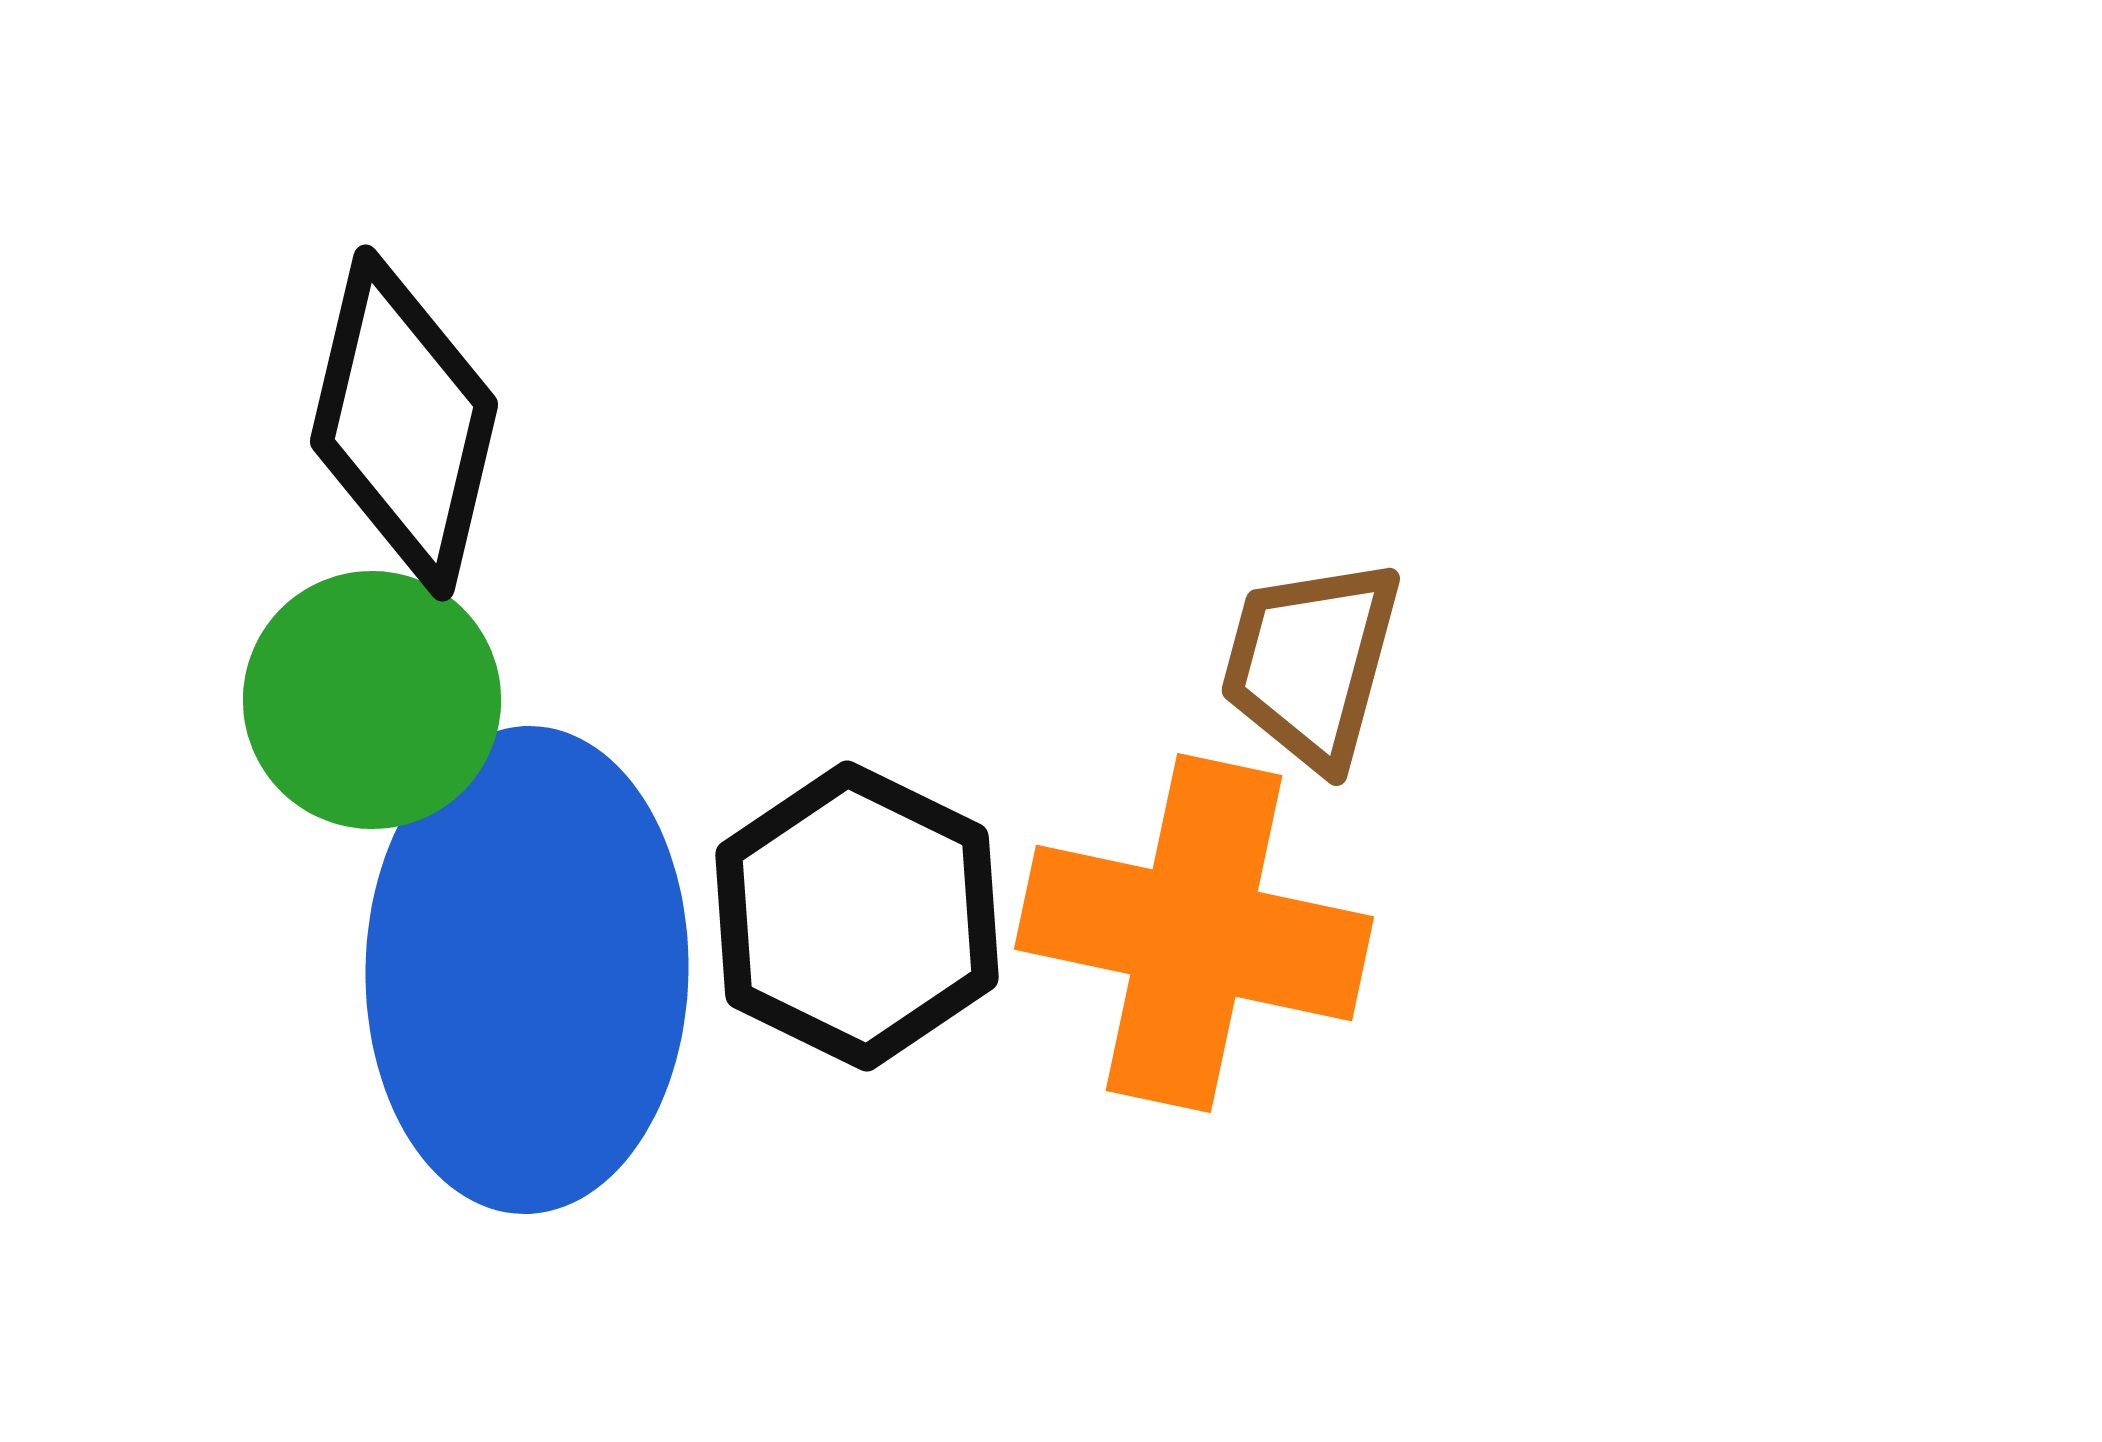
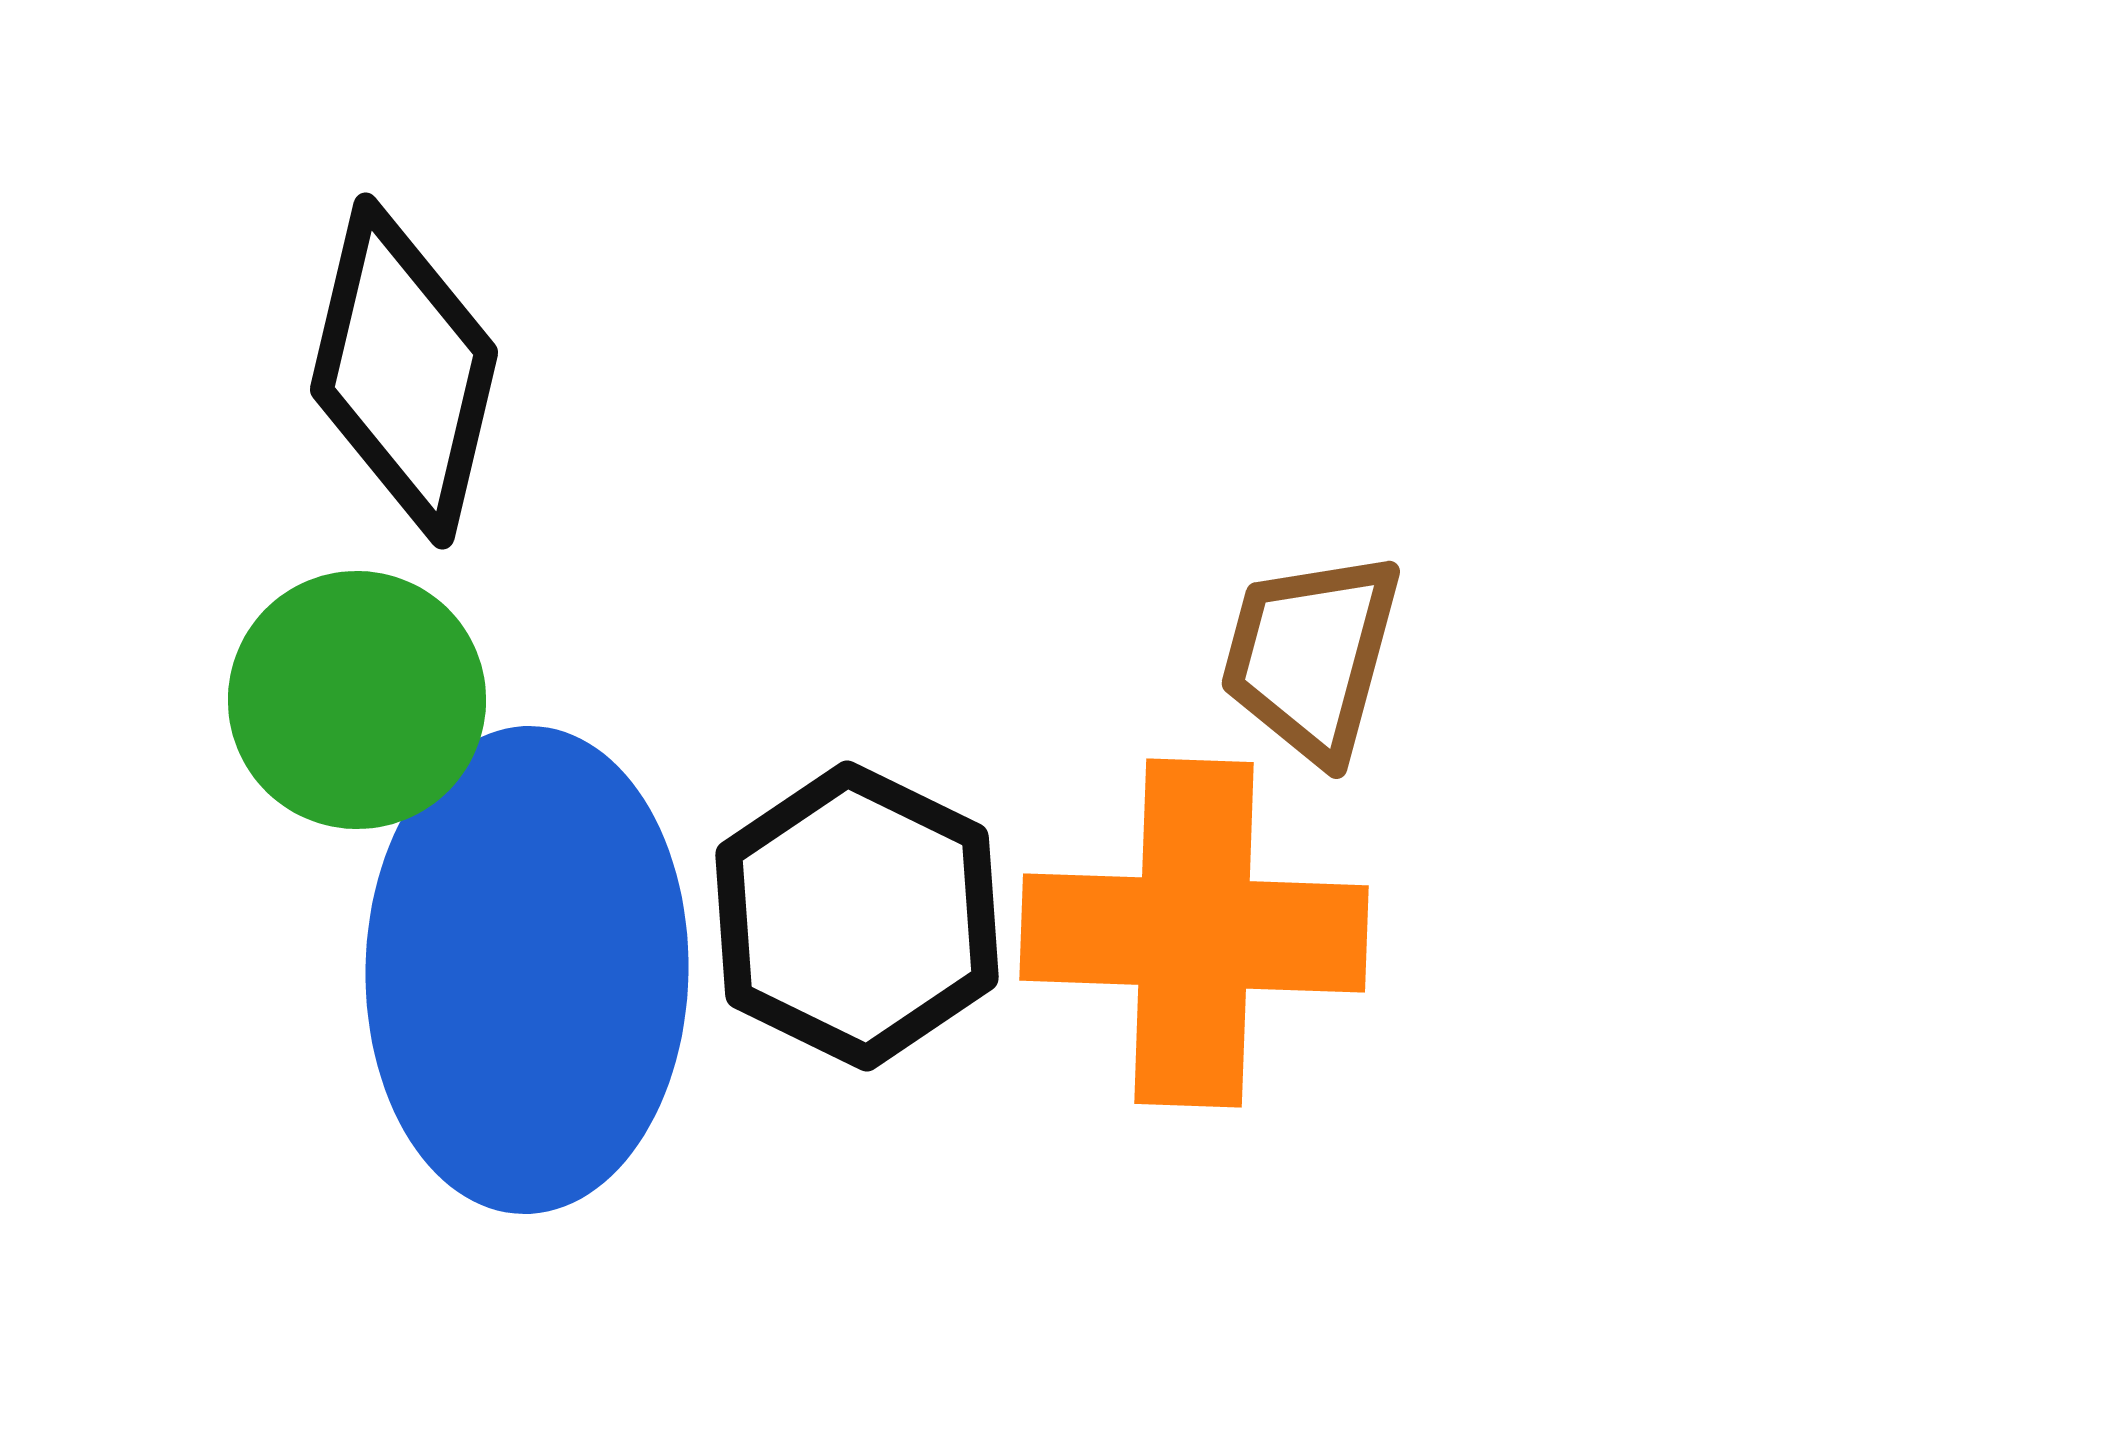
black diamond: moved 52 px up
brown trapezoid: moved 7 px up
green circle: moved 15 px left
orange cross: rotated 10 degrees counterclockwise
